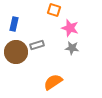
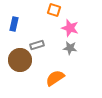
gray star: moved 2 px left
brown circle: moved 4 px right, 8 px down
orange semicircle: moved 2 px right, 4 px up
